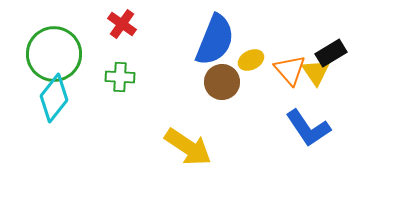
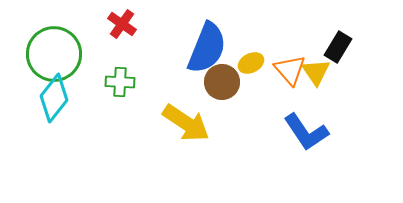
blue semicircle: moved 8 px left, 8 px down
black rectangle: moved 7 px right, 6 px up; rotated 28 degrees counterclockwise
yellow ellipse: moved 3 px down
green cross: moved 5 px down
blue L-shape: moved 2 px left, 4 px down
yellow arrow: moved 2 px left, 24 px up
